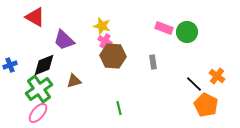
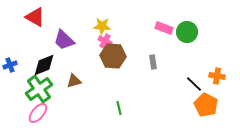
yellow star: rotated 12 degrees counterclockwise
orange cross: rotated 28 degrees counterclockwise
